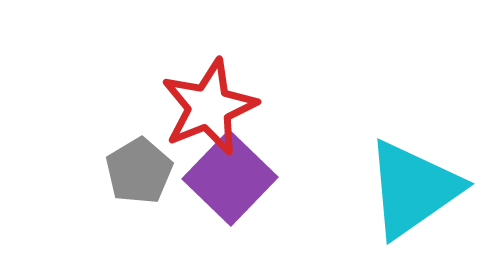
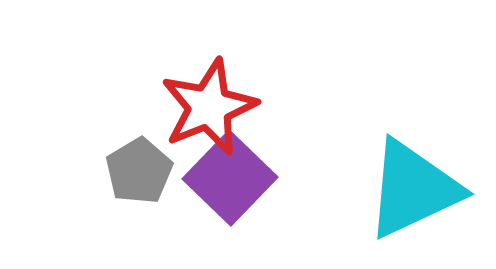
cyan triangle: rotated 10 degrees clockwise
